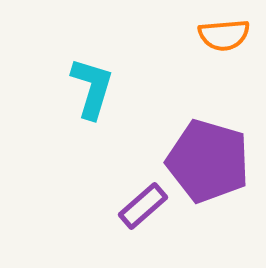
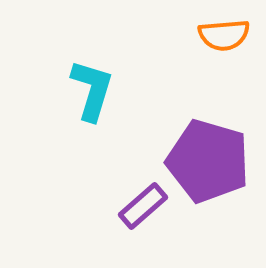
cyan L-shape: moved 2 px down
